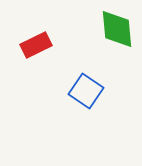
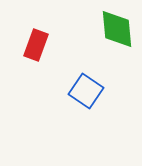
red rectangle: rotated 44 degrees counterclockwise
